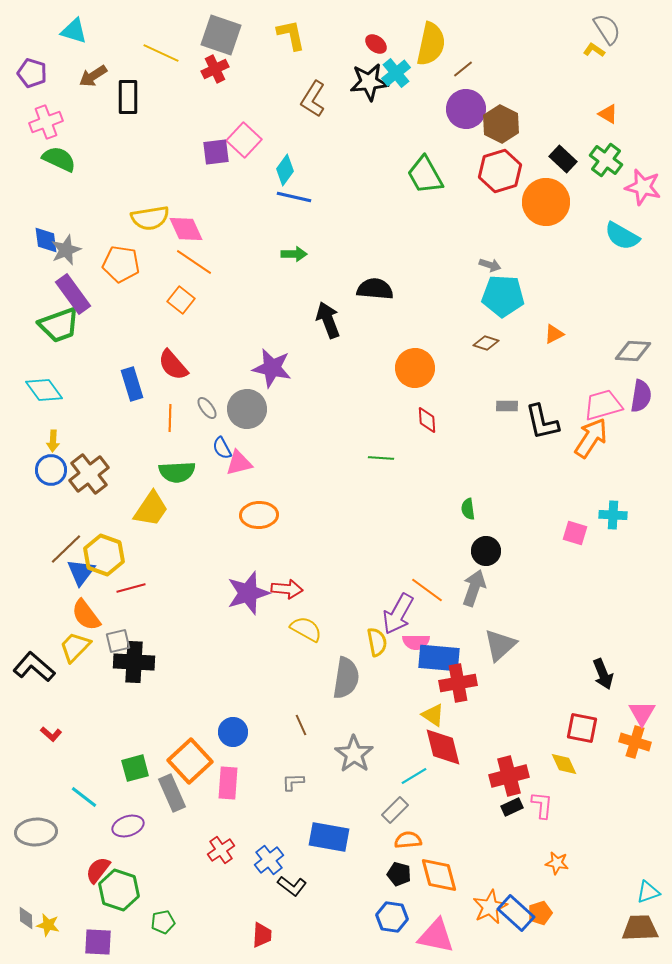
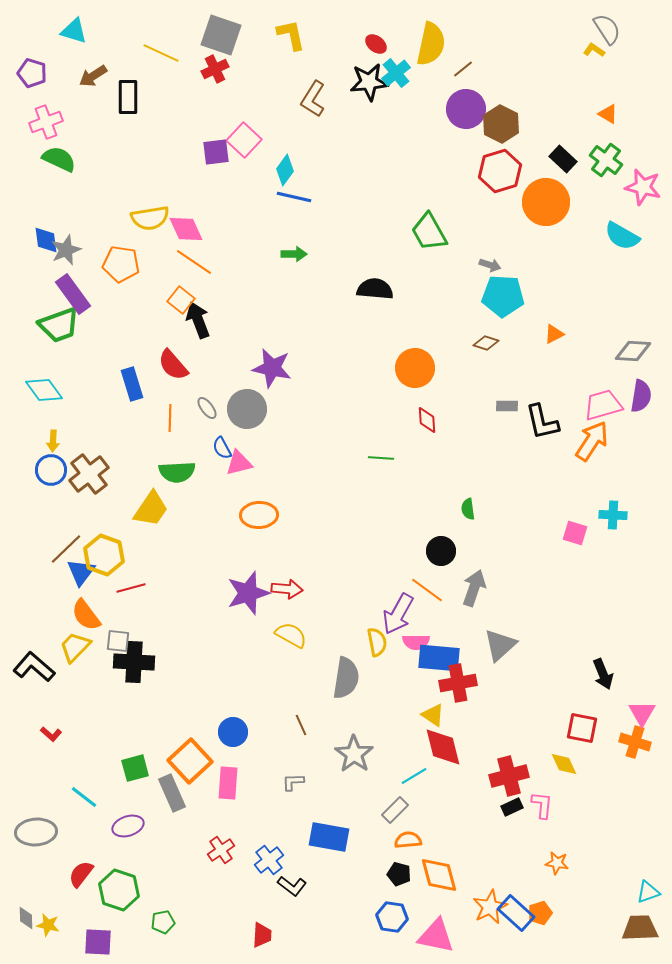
green trapezoid at (425, 175): moved 4 px right, 57 px down
black arrow at (328, 320): moved 130 px left
orange arrow at (591, 438): moved 1 px right, 3 px down
black circle at (486, 551): moved 45 px left
yellow semicircle at (306, 629): moved 15 px left, 6 px down
gray square at (118, 641): rotated 20 degrees clockwise
red semicircle at (98, 870): moved 17 px left, 4 px down
